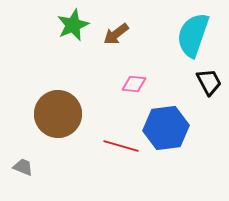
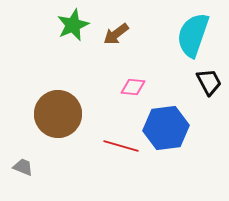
pink diamond: moved 1 px left, 3 px down
